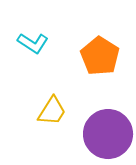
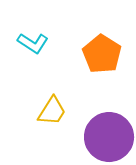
orange pentagon: moved 2 px right, 2 px up
purple circle: moved 1 px right, 3 px down
